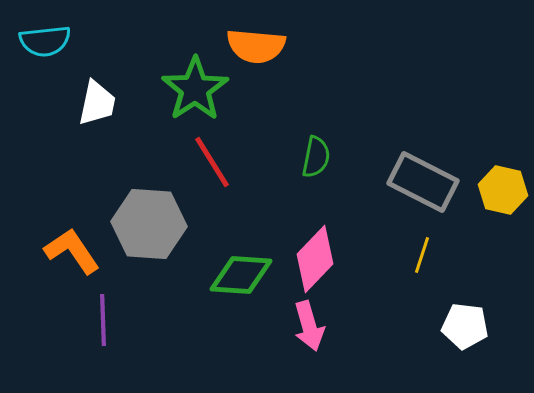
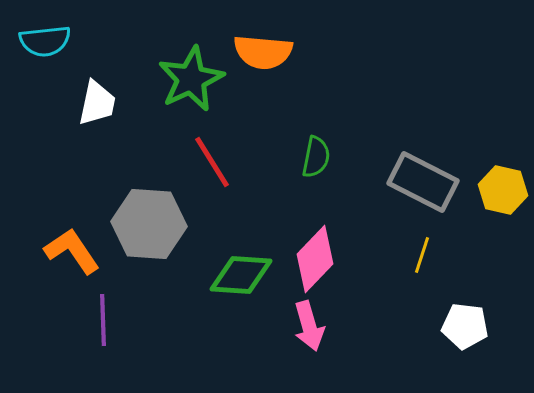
orange semicircle: moved 7 px right, 6 px down
green star: moved 4 px left, 10 px up; rotated 8 degrees clockwise
